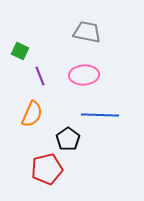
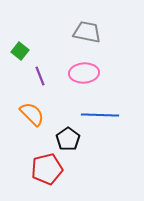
green square: rotated 12 degrees clockwise
pink ellipse: moved 2 px up
orange semicircle: rotated 68 degrees counterclockwise
